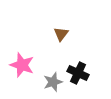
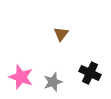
pink star: moved 1 px left, 12 px down
black cross: moved 12 px right
